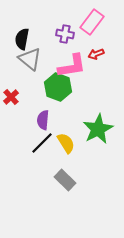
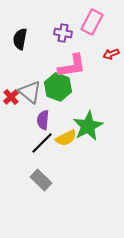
pink rectangle: rotated 10 degrees counterclockwise
purple cross: moved 2 px left, 1 px up
black semicircle: moved 2 px left
red arrow: moved 15 px right
gray triangle: moved 33 px down
green star: moved 10 px left, 3 px up
yellow semicircle: moved 5 px up; rotated 95 degrees clockwise
gray rectangle: moved 24 px left
